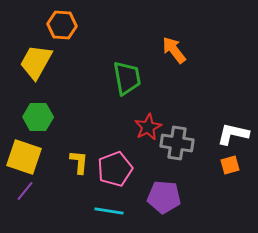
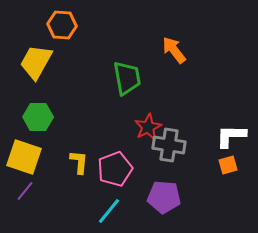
white L-shape: moved 2 px left, 2 px down; rotated 12 degrees counterclockwise
gray cross: moved 8 px left, 2 px down
orange square: moved 2 px left
cyan line: rotated 60 degrees counterclockwise
